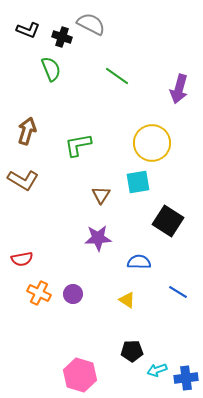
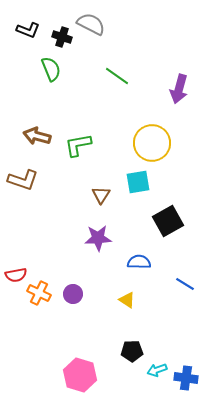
brown arrow: moved 10 px right, 5 px down; rotated 92 degrees counterclockwise
brown L-shape: rotated 12 degrees counterclockwise
black square: rotated 28 degrees clockwise
red semicircle: moved 6 px left, 16 px down
blue line: moved 7 px right, 8 px up
blue cross: rotated 15 degrees clockwise
